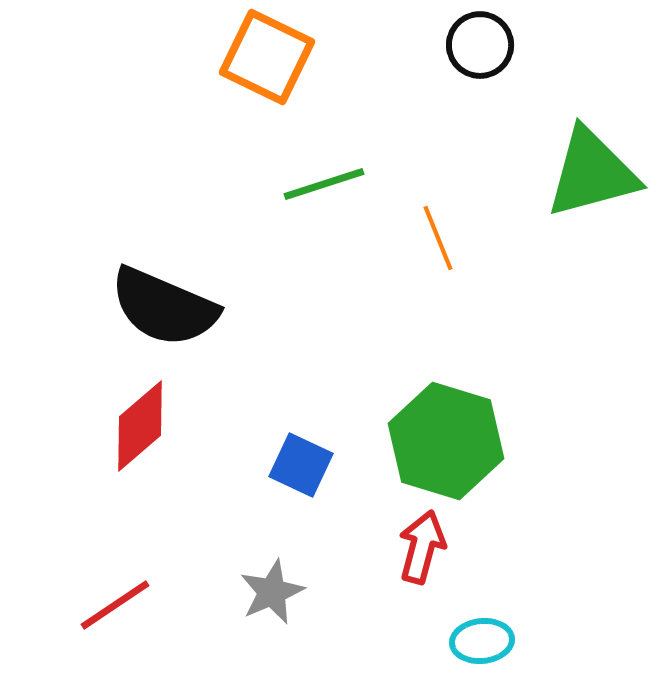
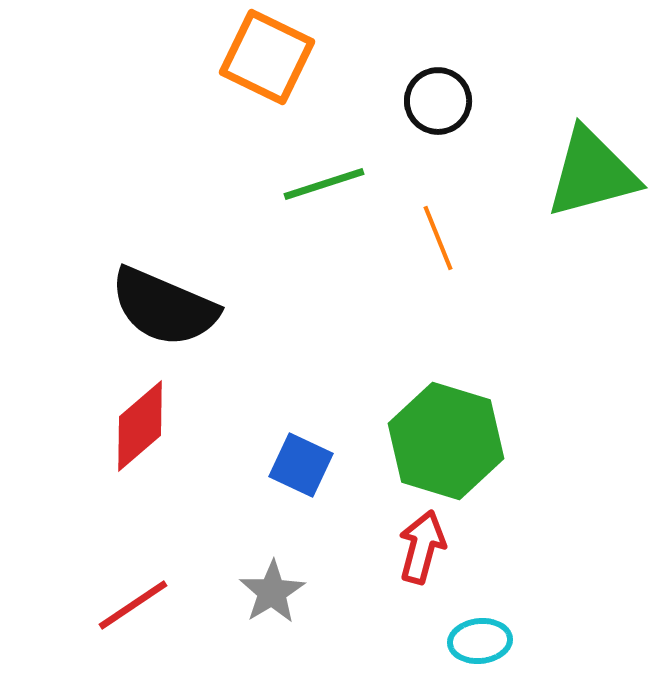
black circle: moved 42 px left, 56 px down
gray star: rotated 8 degrees counterclockwise
red line: moved 18 px right
cyan ellipse: moved 2 px left
